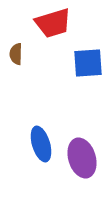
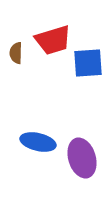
red trapezoid: moved 17 px down
brown semicircle: moved 1 px up
blue ellipse: moved 3 px left, 2 px up; rotated 60 degrees counterclockwise
